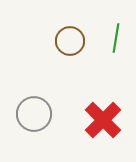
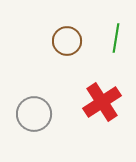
brown circle: moved 3 px left
red cross: moved 1 px left, 18 px up; rotated 12 degrees clockwise
